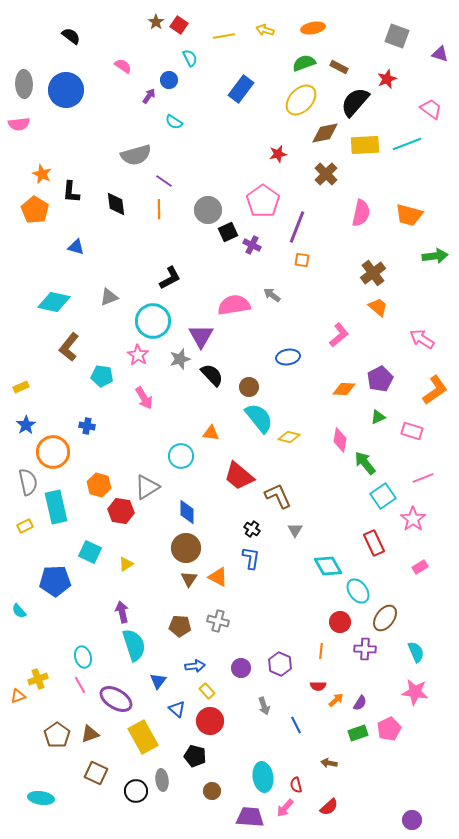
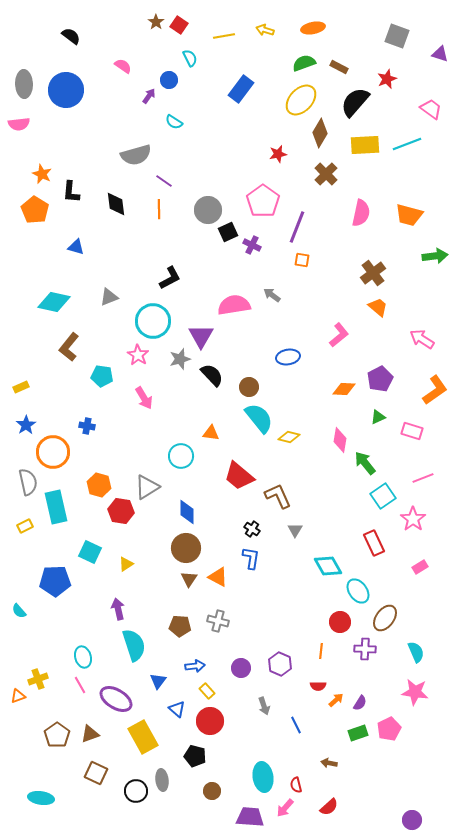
brown diamond at (325, 133): moved 5 px left; rotated 48 degrees counterclockwise
purple arrow at (122, 612): moved 4 px left, 3 px up
